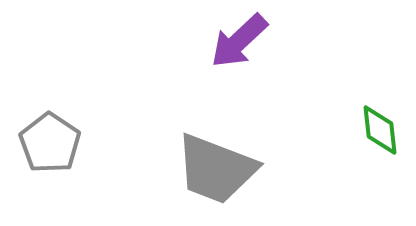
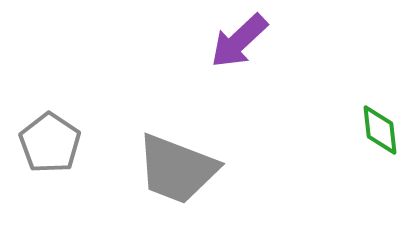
gray trapezoid: moved 39 px left
